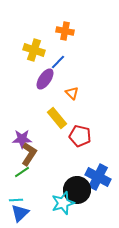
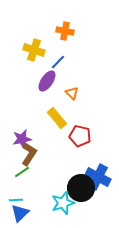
purple ellipse: moved 2 px right, 2 px down
purple star: rotated 12 degrees counterclockwise
black circle: moved 4 px right, 2 px up
